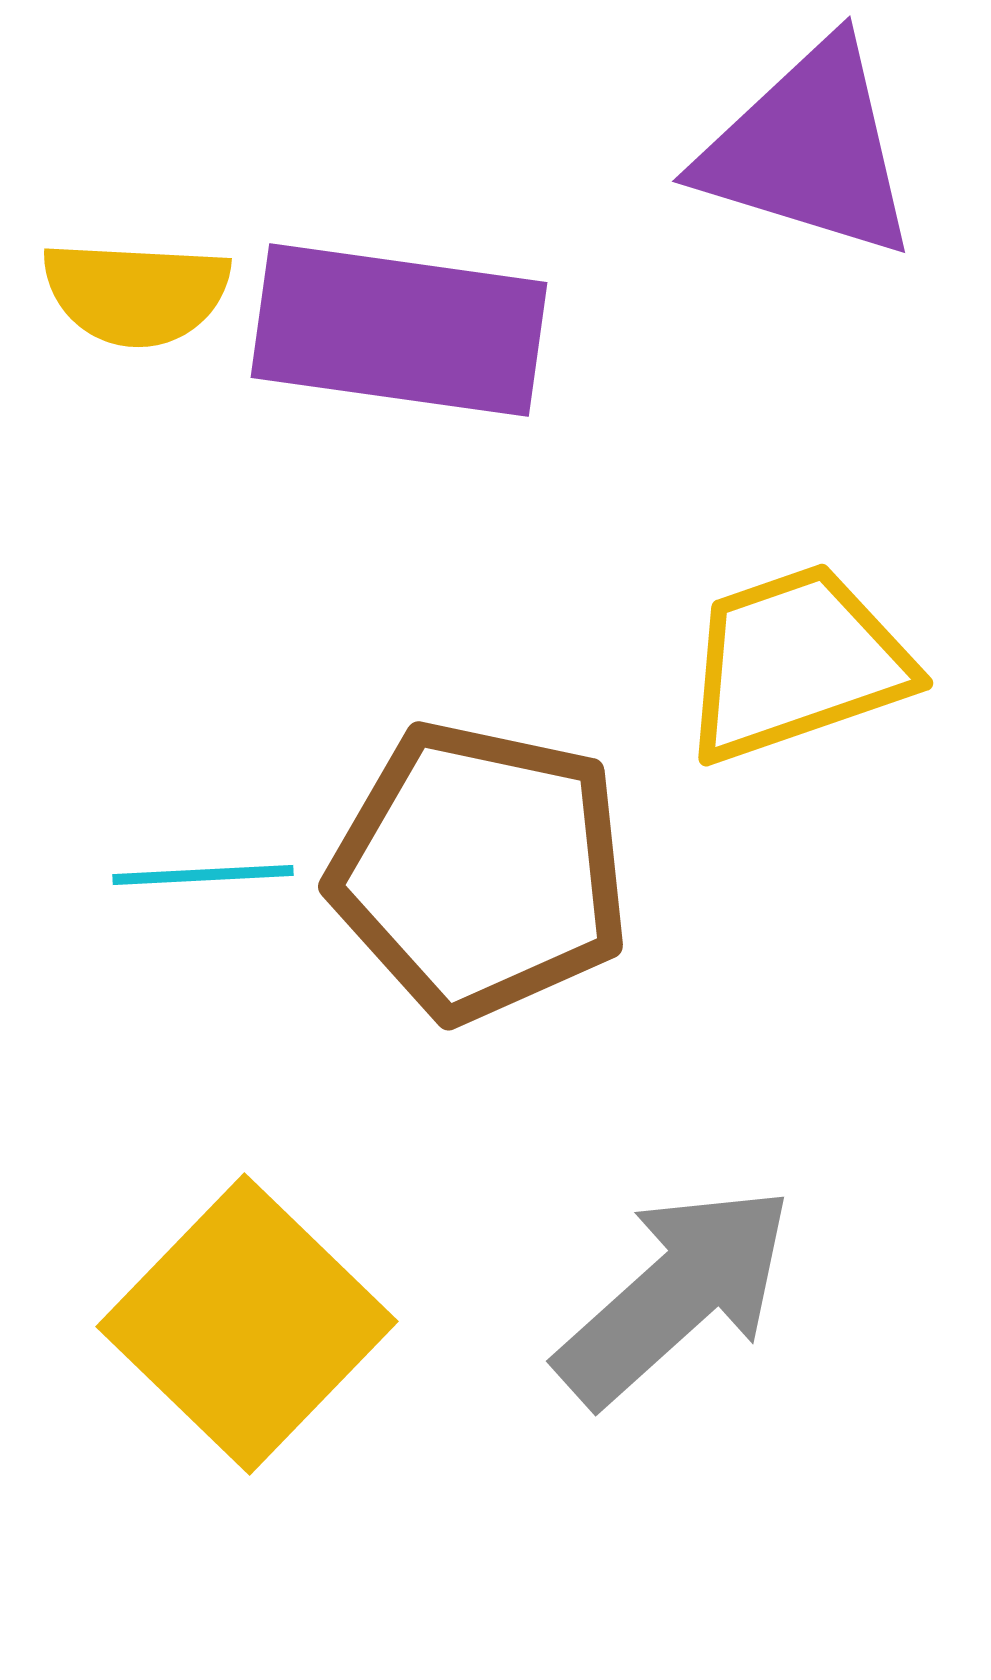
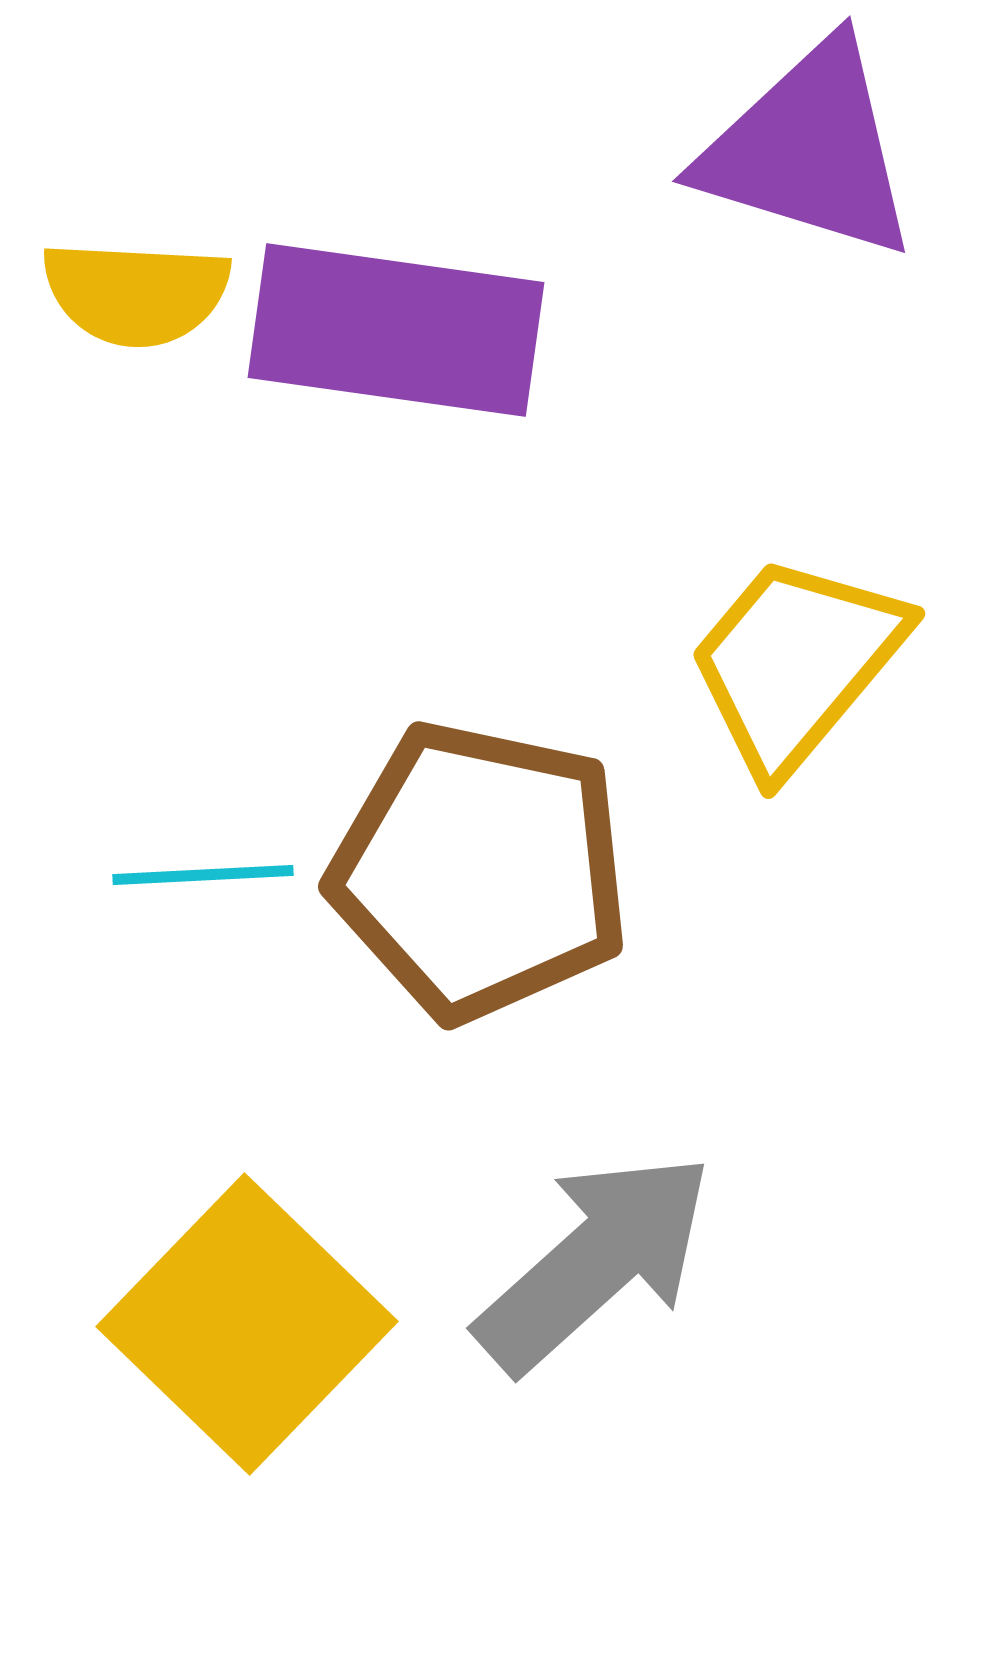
purple rectangle: moved 3 px left
yellow trapezoid: rotated 31 degrees counterclockwise
gray arrow: moved 80 px left, 33 px up
